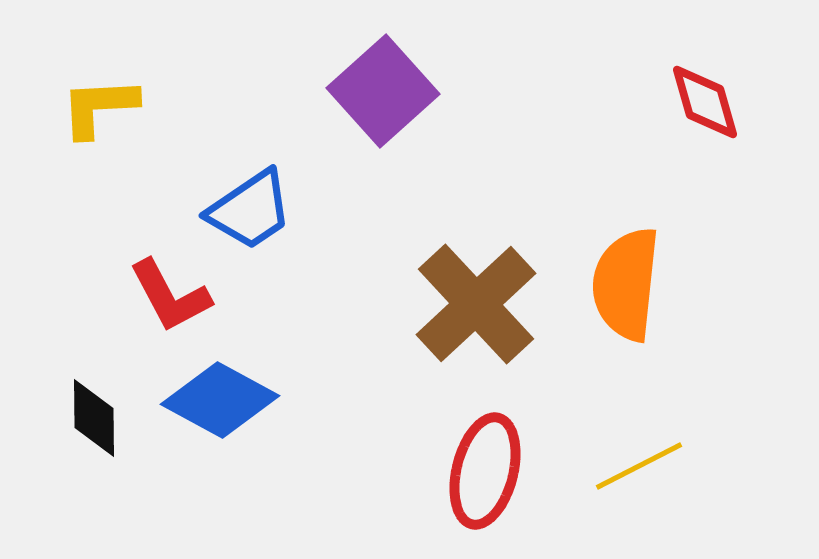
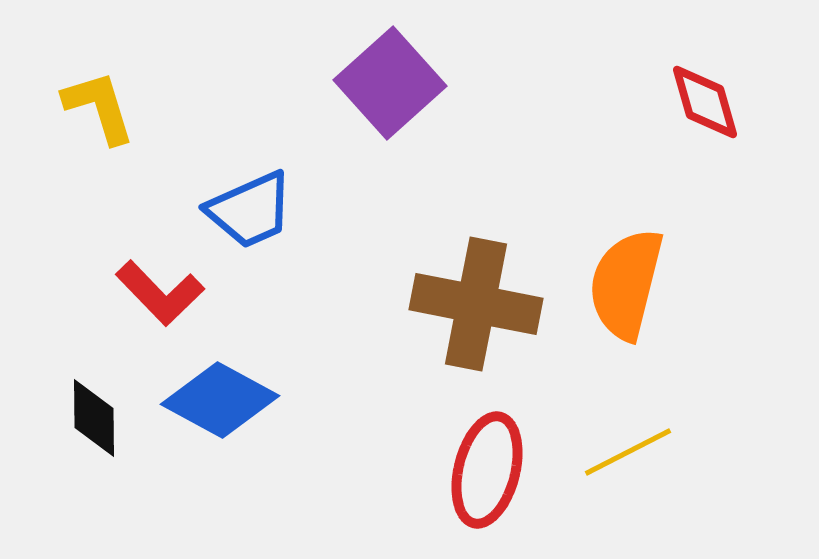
purple square: moved 7 px right, 8 px up
yellow L-shape: rotated 76 degrees clockwise
blue trapezoid: rotated 10 degrees clockwise
orange semicircle: rotated 8 degrees clockwise
red L-shape: moved 10 px left, 3 px up; rotated 16 degrees counterclockwise
brown cross: rotated 36 degrees counterclockwise
yellow line: moved 11 px left, 14 px up
red ellipse: moved 2 px right, 1 px up
